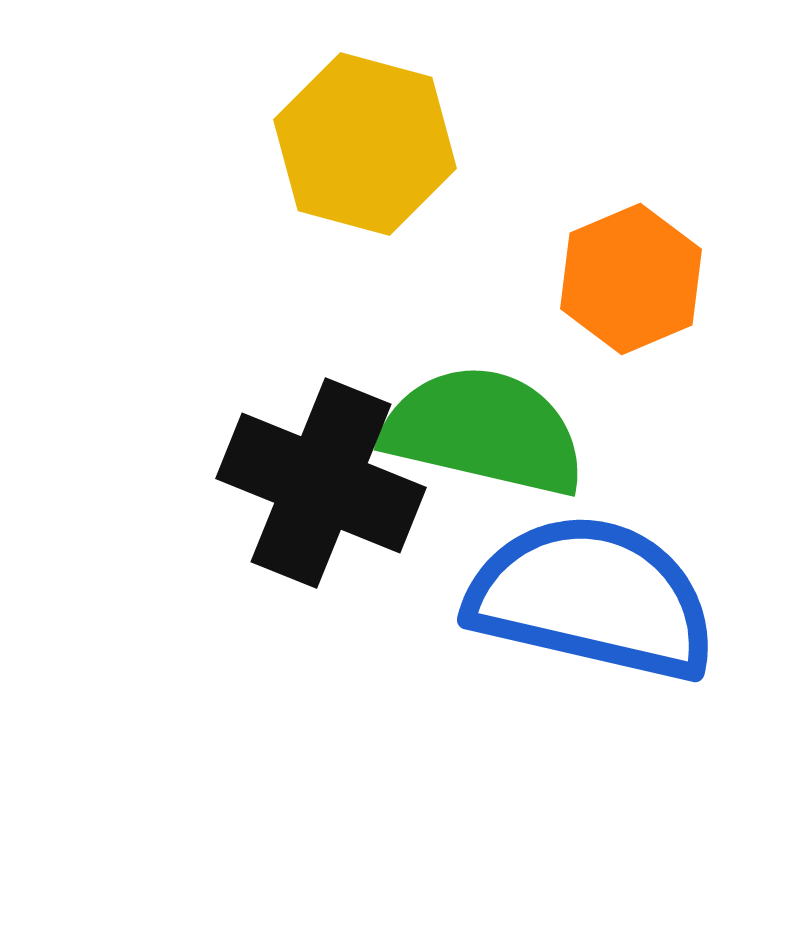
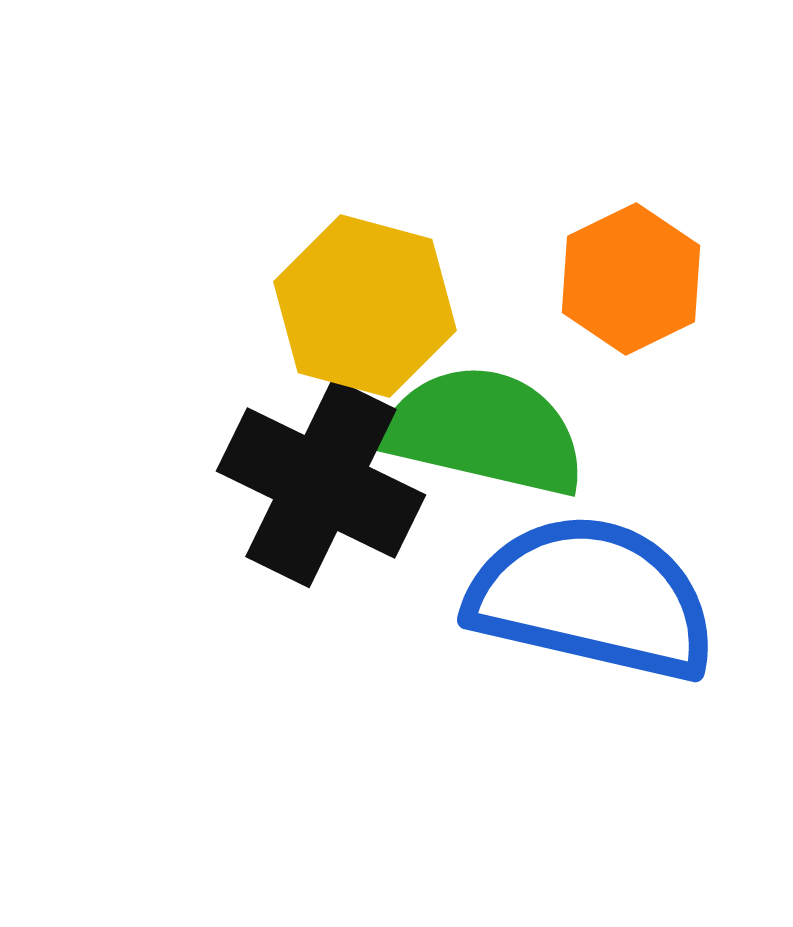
yellow hexagon: moved 162 px down
orange hexagon: rotated 3 degrees counterclockwise
black cross: rotated 4 degrees clockwise
